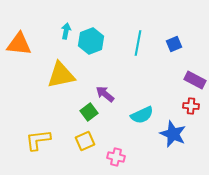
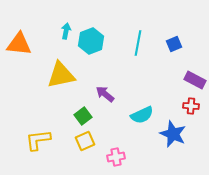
green square: moved 6 px left, 4 px down
pink cross: rotated 24 degrees counterclockwise
